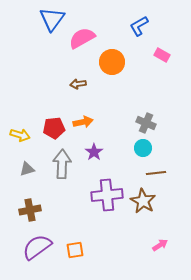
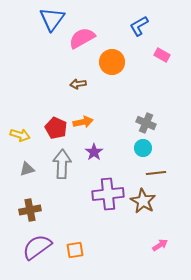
red pentagon: moved 2 px right; rotated 30 degrees clockwise
purple cross: moved 1 px right, 1 px up
